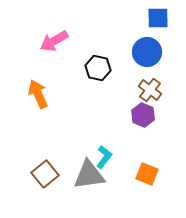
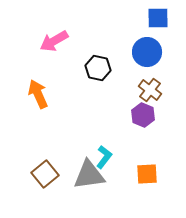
orange square: rotated 25 degrees counterclockwise
